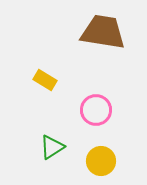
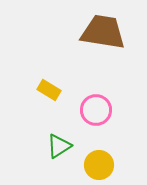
yellow rectangle: moved 4 px right, 10 px down
green triangle: moved 7 px right, 1 px up
yellow circle: moved 2 px left, 4 px down
